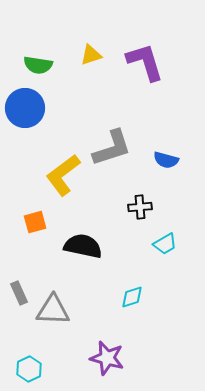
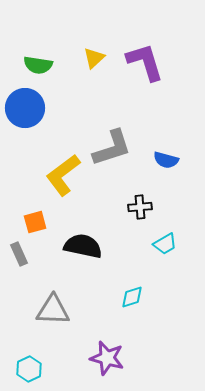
yellow triangle: moved 3 px right, 3 px down; rotated 25 degrees counterclockwise
gray rectangle: moved 39 px up
